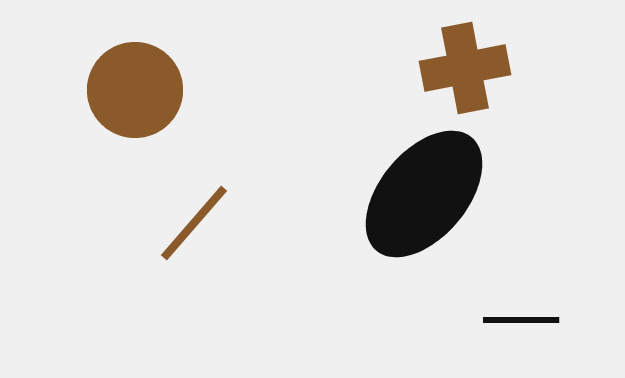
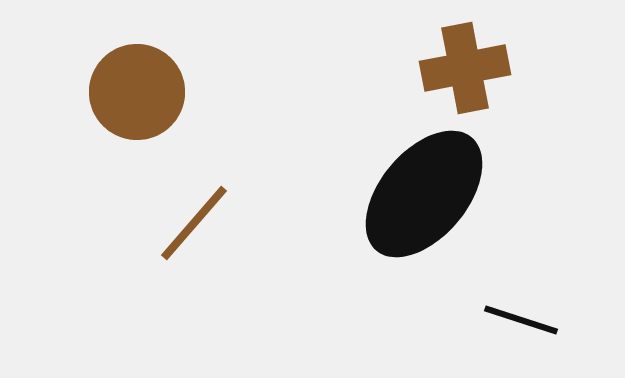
brown circle: moved 2 px right, 2 px down
black line: rotated 18 degrees clockwise
